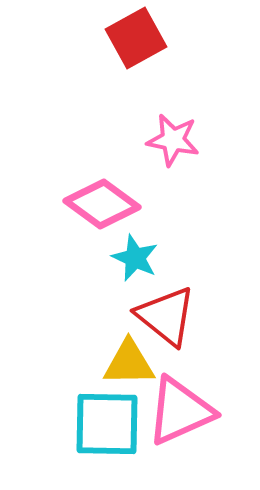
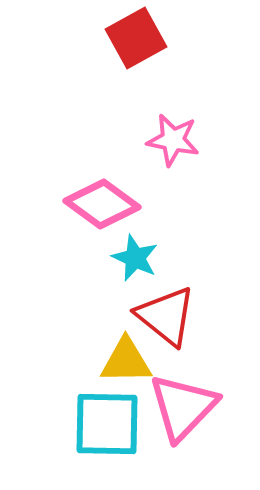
yellow triangle: moved 3 px left, 2 px up
pink triangle: moved 3 px right, 4 px up; rotated 22 degrees counterclockwise
